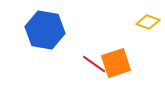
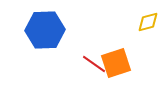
yellow diamond: rotated 35 degrees counterclockwise
blue hexagon: rotated 12 degrees counterclockwise
